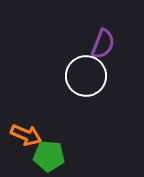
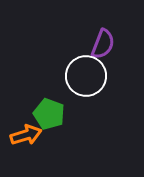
orange arrow: rotated 40 degrees counterclockwise
green pentagon: moved 42 px up; rotated 16 degrees clockwise
